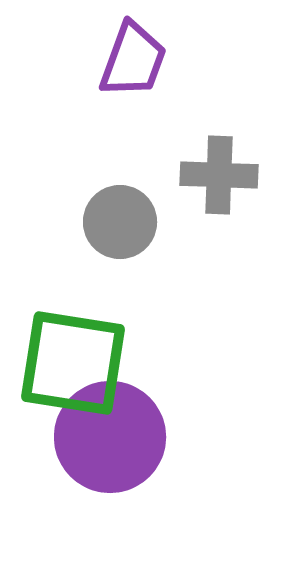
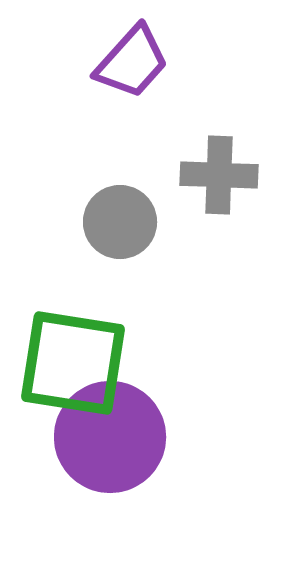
purple trapezoid: moved 1 px left, 2 px down; rotated 22 degrees clockwise
